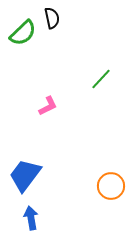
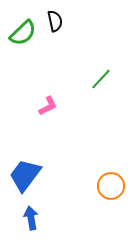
black semicircle: moved 3 px right, 3 px down
